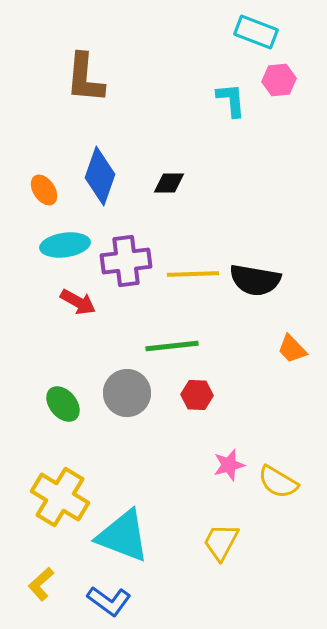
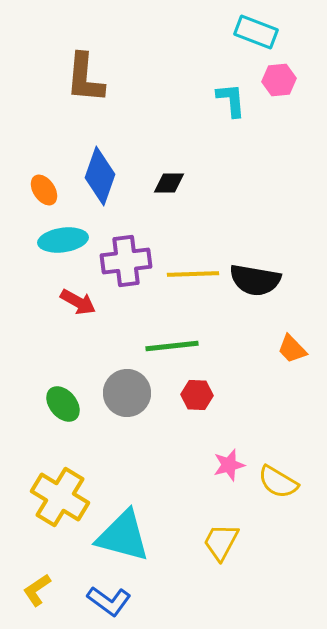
cyan ellipse: moved 2 px left, 5 px up
cyan triangle: rotated 6 degrees counterclockwise
yellow L-shape: moved 4 px left, 6 px down; rotated 8 degrees clockwise
